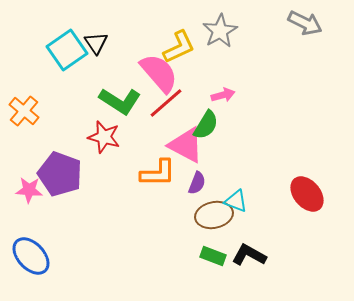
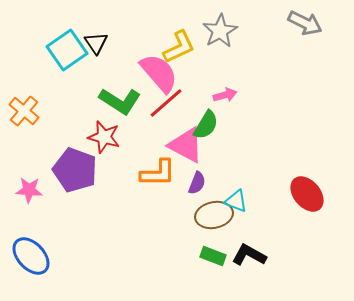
pink arrow: moved 2 px right
purple pentagon: moved 15 px right, 4 px up
